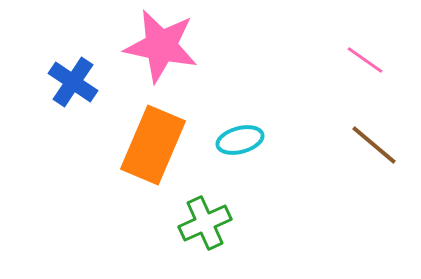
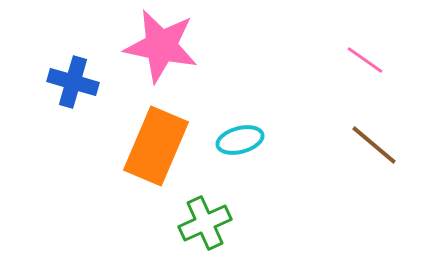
blue cross: rotated 18 degrees counterclockwise
orange rectangle: moved 3 px right, 1 px down
